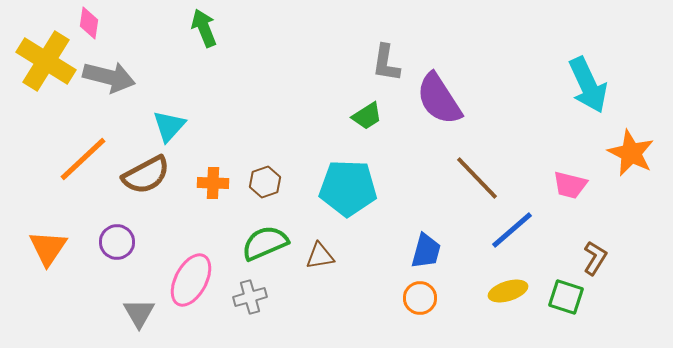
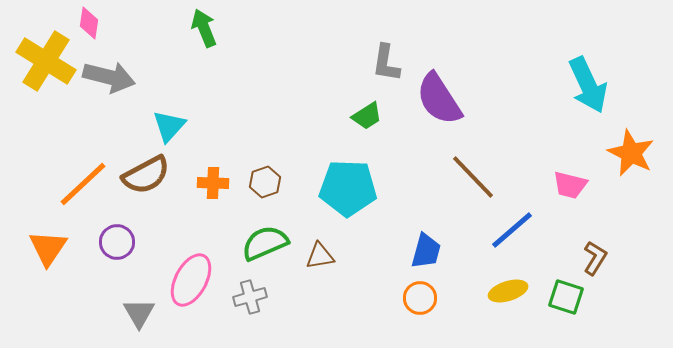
orange line: moved 25 px down
brown line: moved 4 px left, 1 px up
